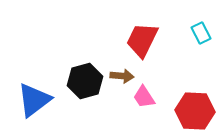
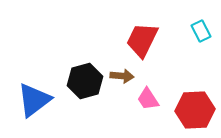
cyan rectangle: moved 2 px up
pink trapezoid: moved 4 px right, 2 px down
red hexagon: moved 1 px up; rotated 6 degrees counterclockwise
